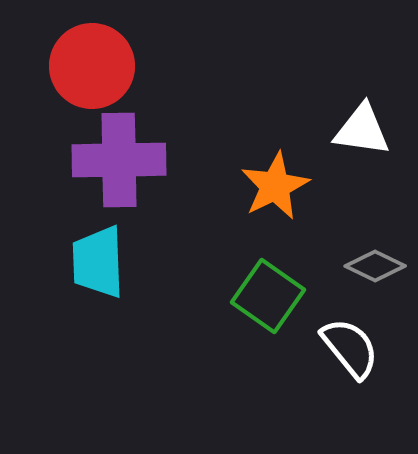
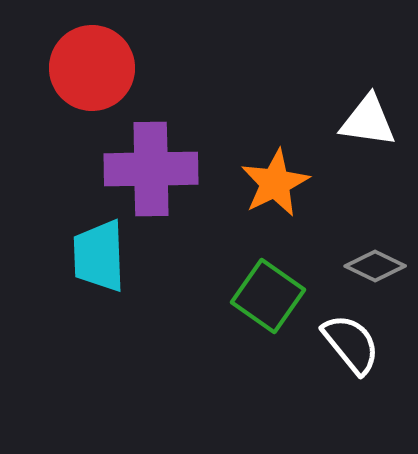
red circle: moved 2 px down
white triangle: moved 6 px right, 9 px up
purple cross: moved 32 px right, 9 px down
orange star: moved 3 px up
cyan trapezoid: moved 1 px right, 6 px up
white semicircle: moved 1 px right, 4 px up
